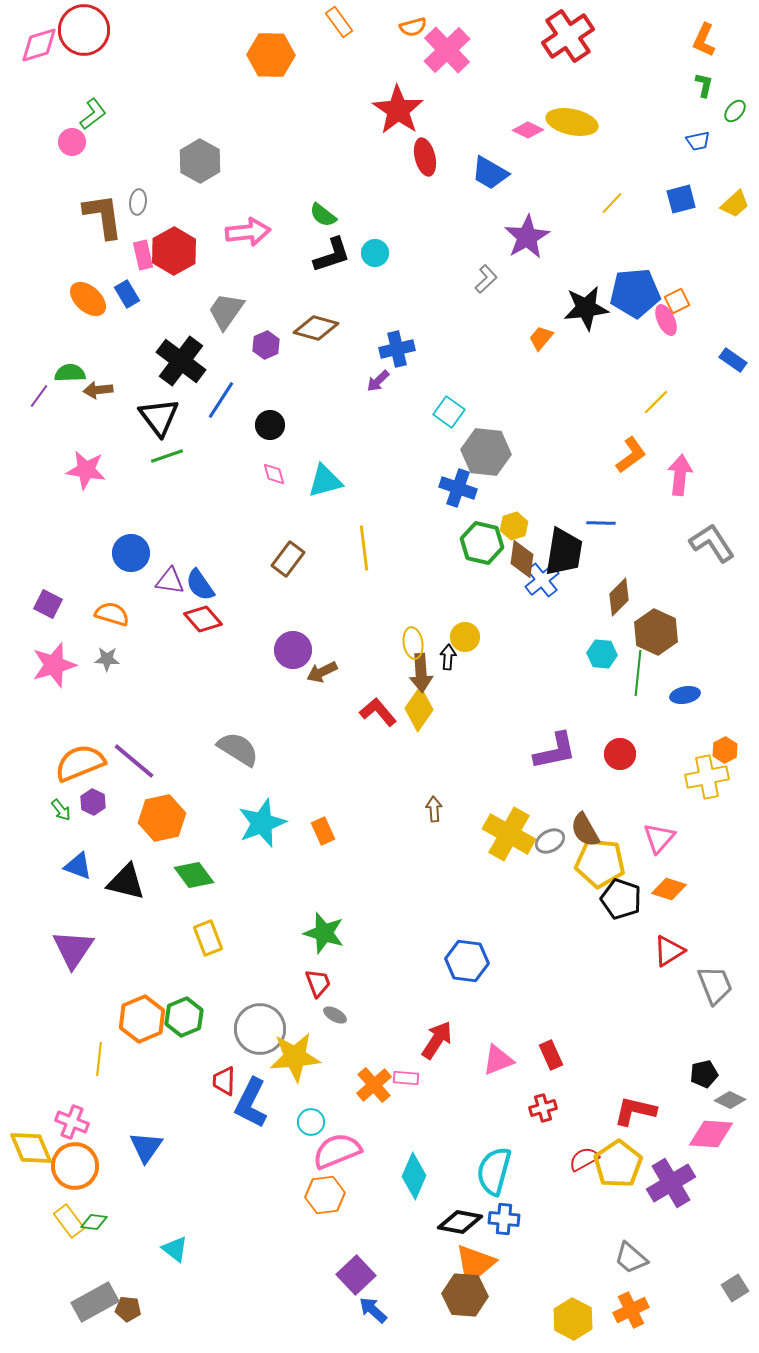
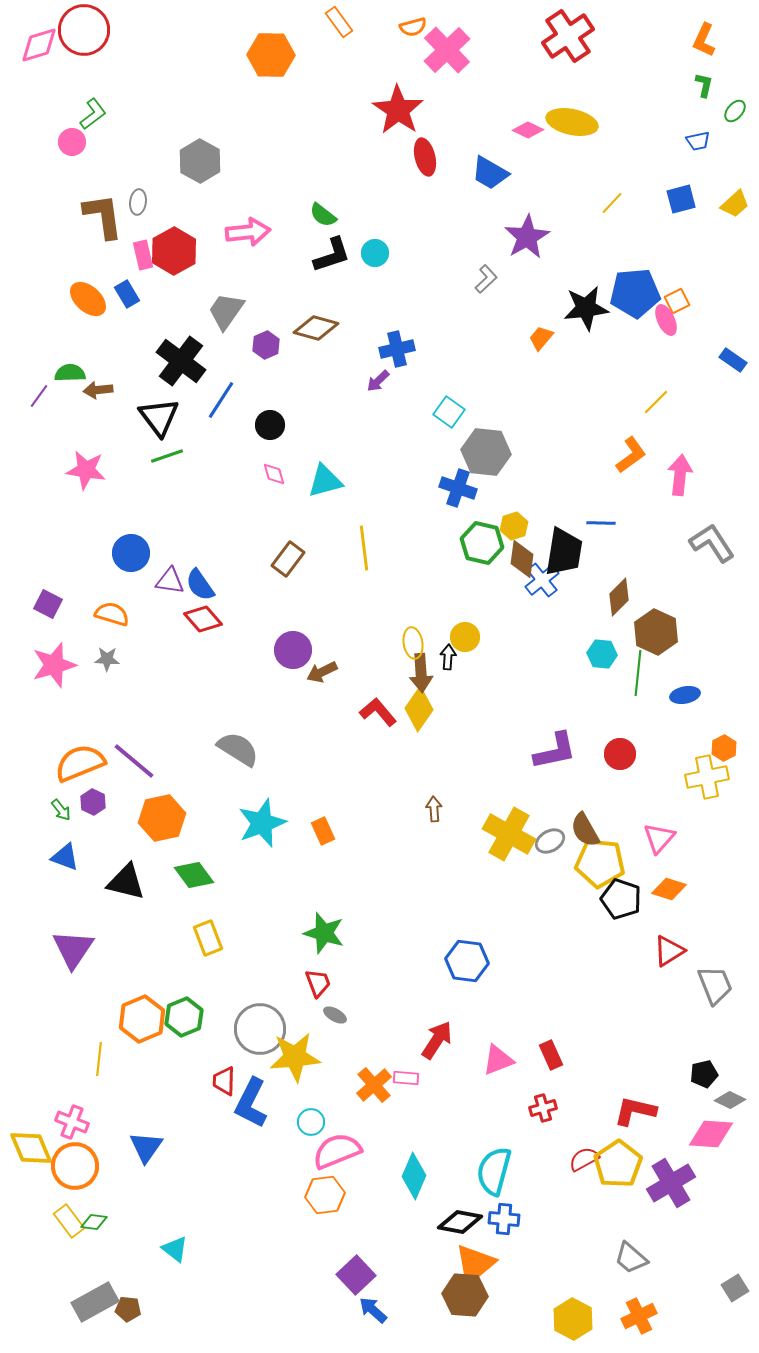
orange hexagon at (725, 750): moved 1 px left, 2 px up
blue triangle at (78, 866): moved 13 px left, 9 px up
orange cross at (631, 1310): moved 8 px right, 6 px down
